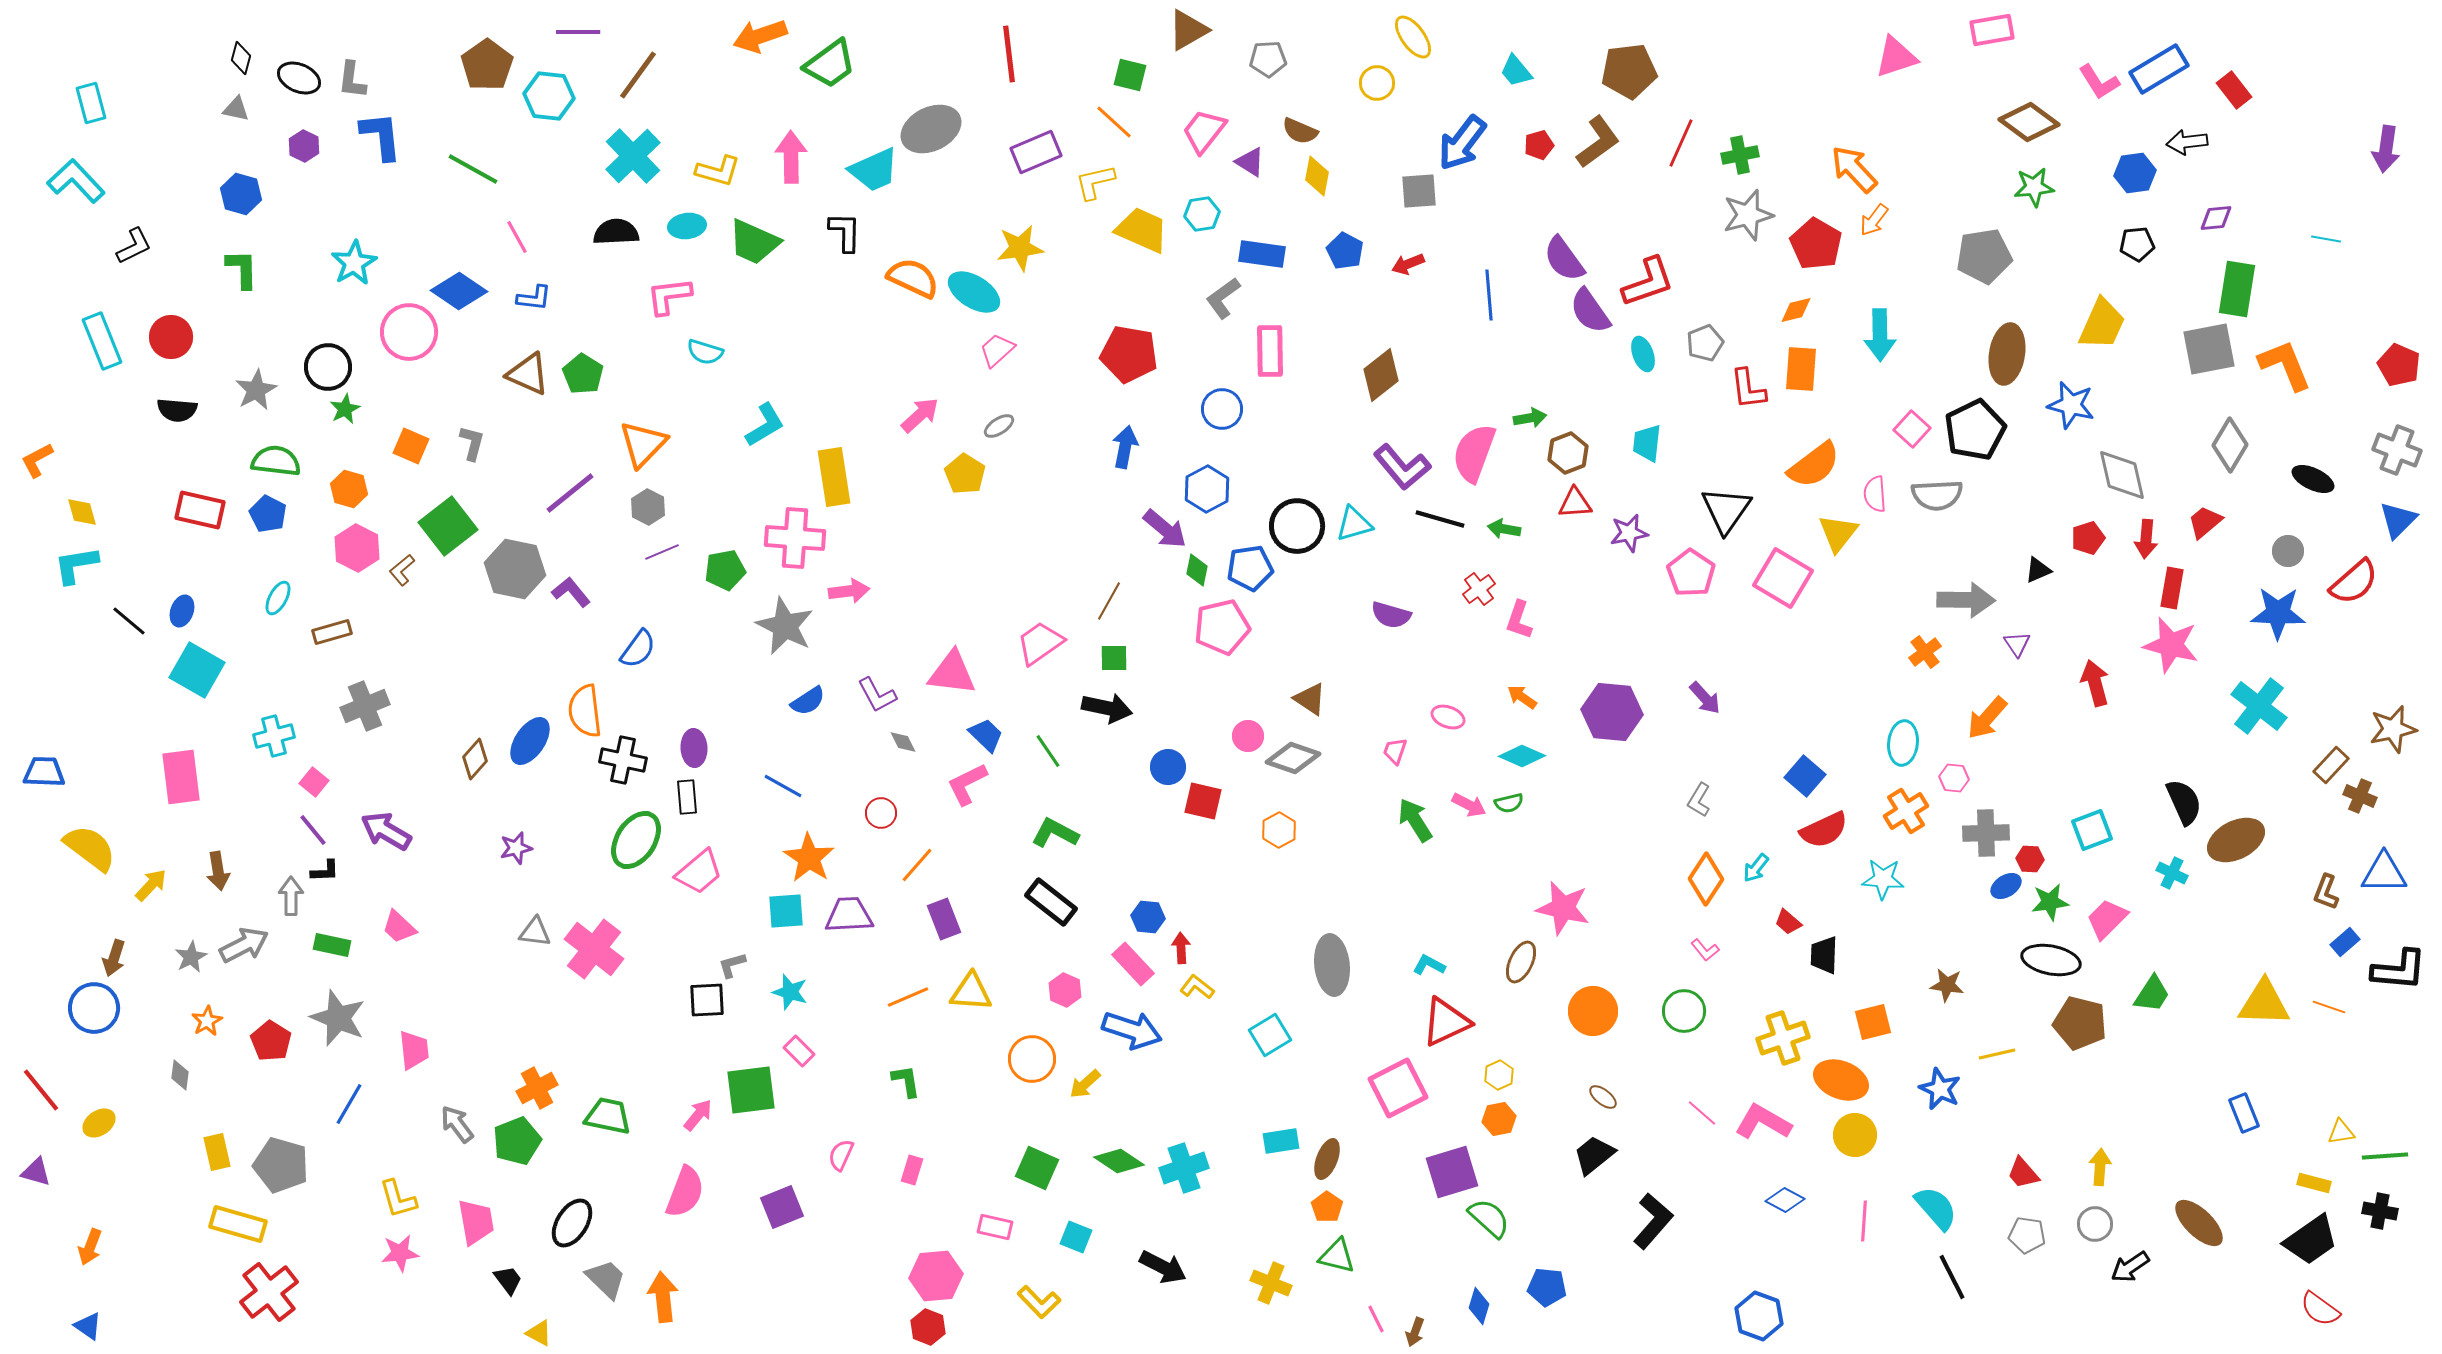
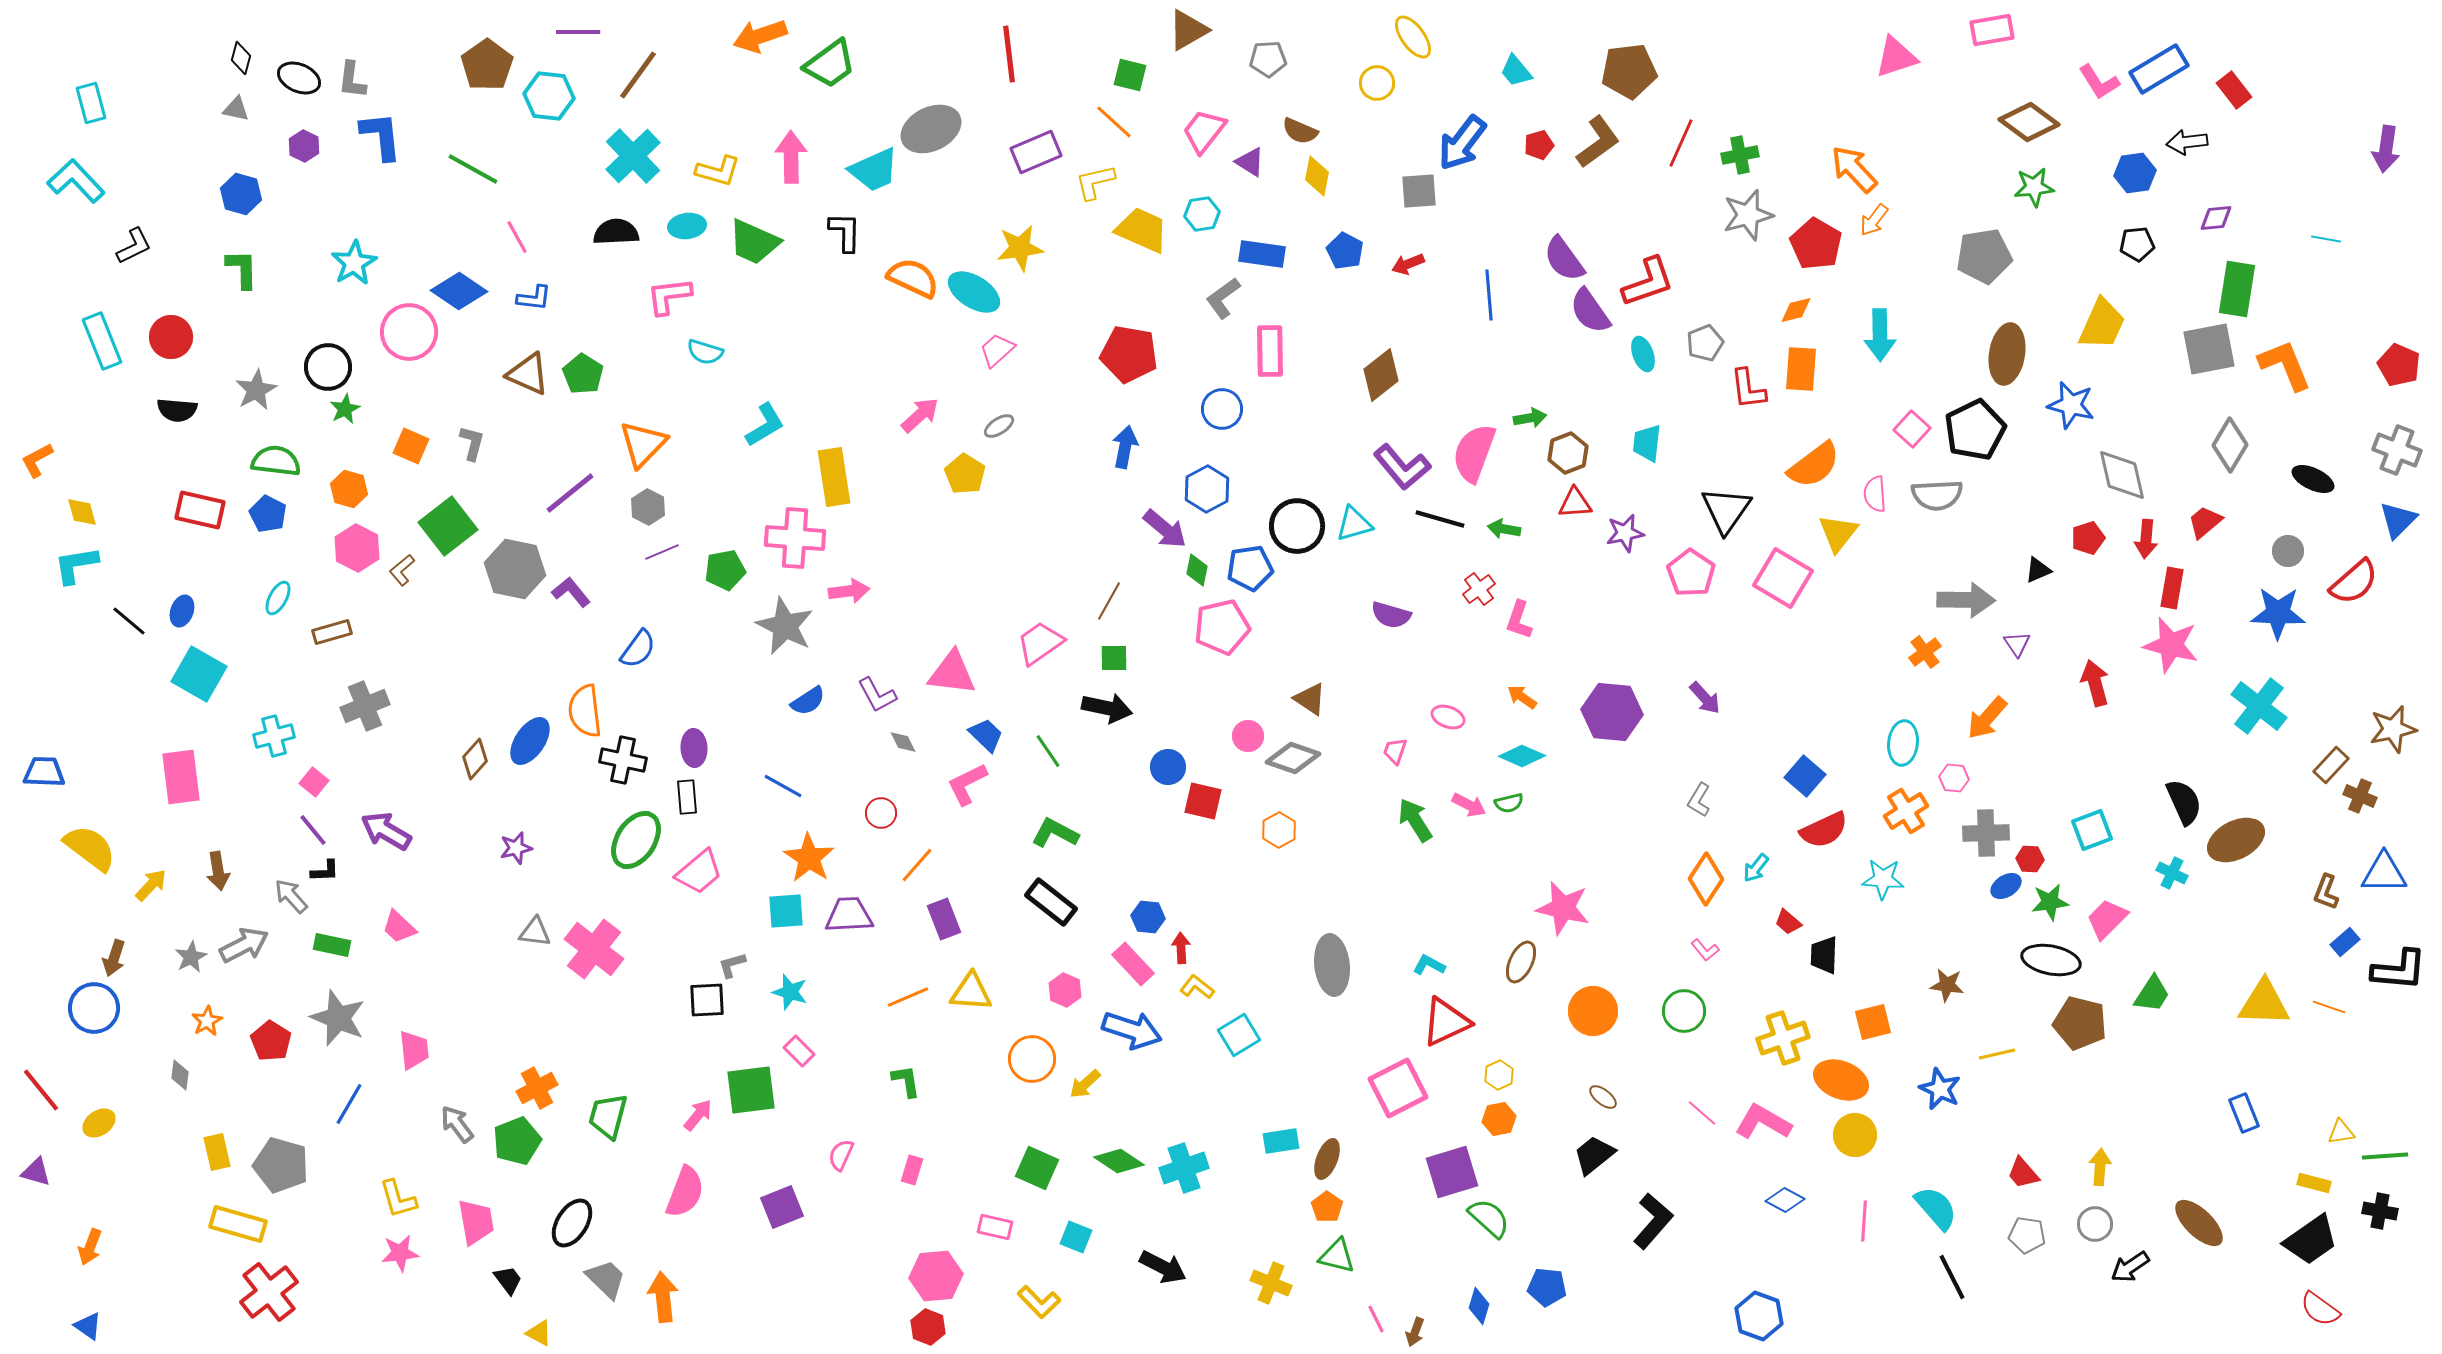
purple star at (1629, 533): moved 4 px left
cyan square at (197, 670): moved 2 px right, 4 px down
gray arrow at (291, 896): rotated 42 degrees counterclockwise
cyan square at (1270, 1035): moved 31 px left
green trapezoid at (608, 1116): rotated 87 degrees counterclockwise
